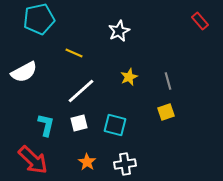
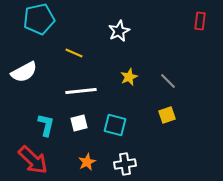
red rectangle: rotated 48 degrees clockwise
gray line: rotated 30 degrees counterclockwise
white line: rotated 36 degrees clockwise
yellow square: moved 1 px right, 3 px down
orange star: rotated 12 degrees clockwise
